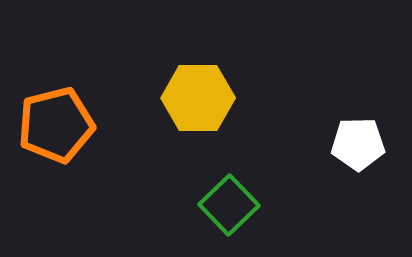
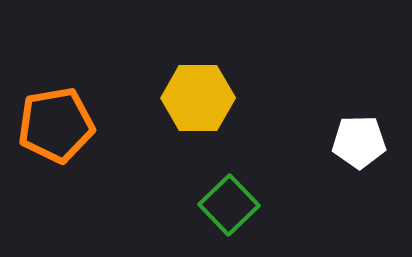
orange pentagon: rotated 4 degrees clockwise
white pentagon: moved 1 px right, 2 px up
